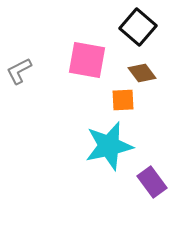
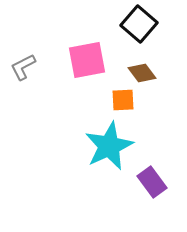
black square: moved 1 px right, 3 px up
pink square: rotated 21 degrees counterclockwise
gray L-shape: moved 4 px right, 4 px up
cyan star: rotated 12 degrees counterclockwise
